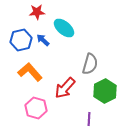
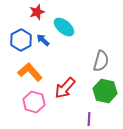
red star: rotated 14 degrees counterclockwise
cyan ellipse: moved 1 px up
blue hexagon: rotated 15 degrees counterclockwise
gray semicircle: moved 11 px right, 3 px up
green hexagon: rotated 20 degrees counterclockwise
pink hexagon: moved 2 px left, 6 px up
